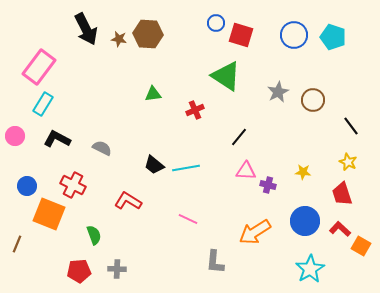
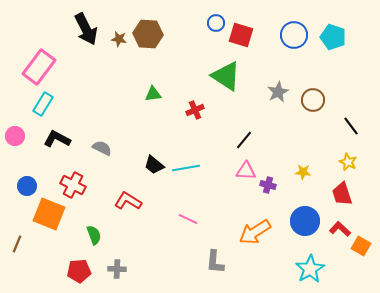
black line at (239, 137): moved 5 px right, 3 px down
